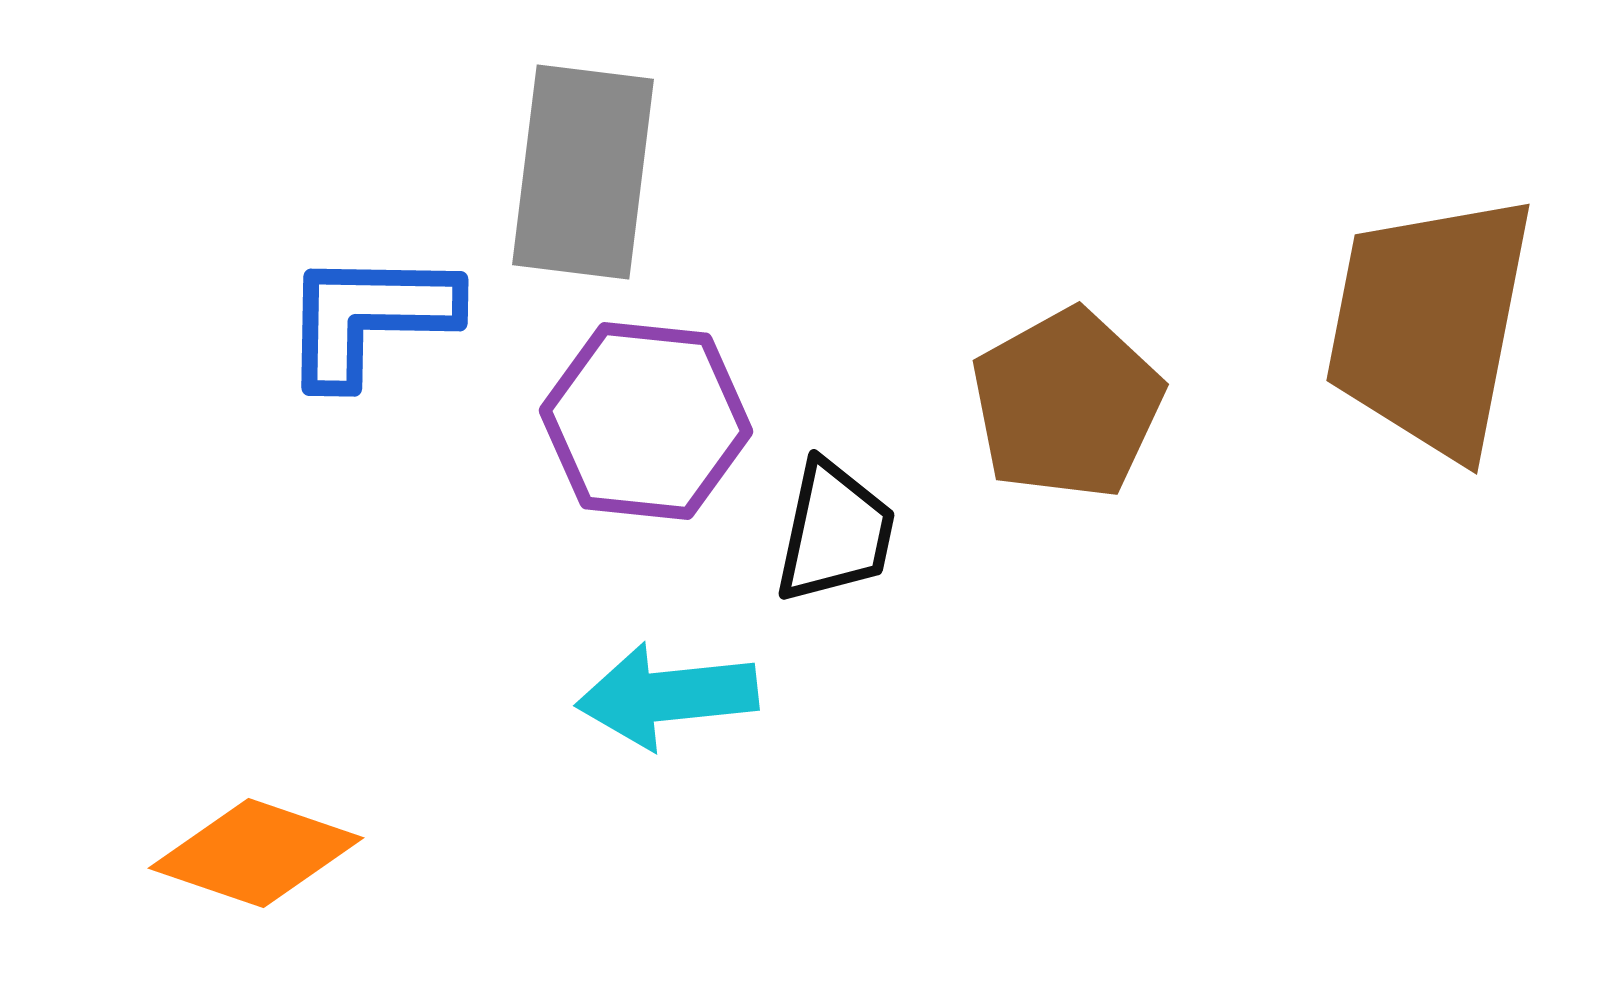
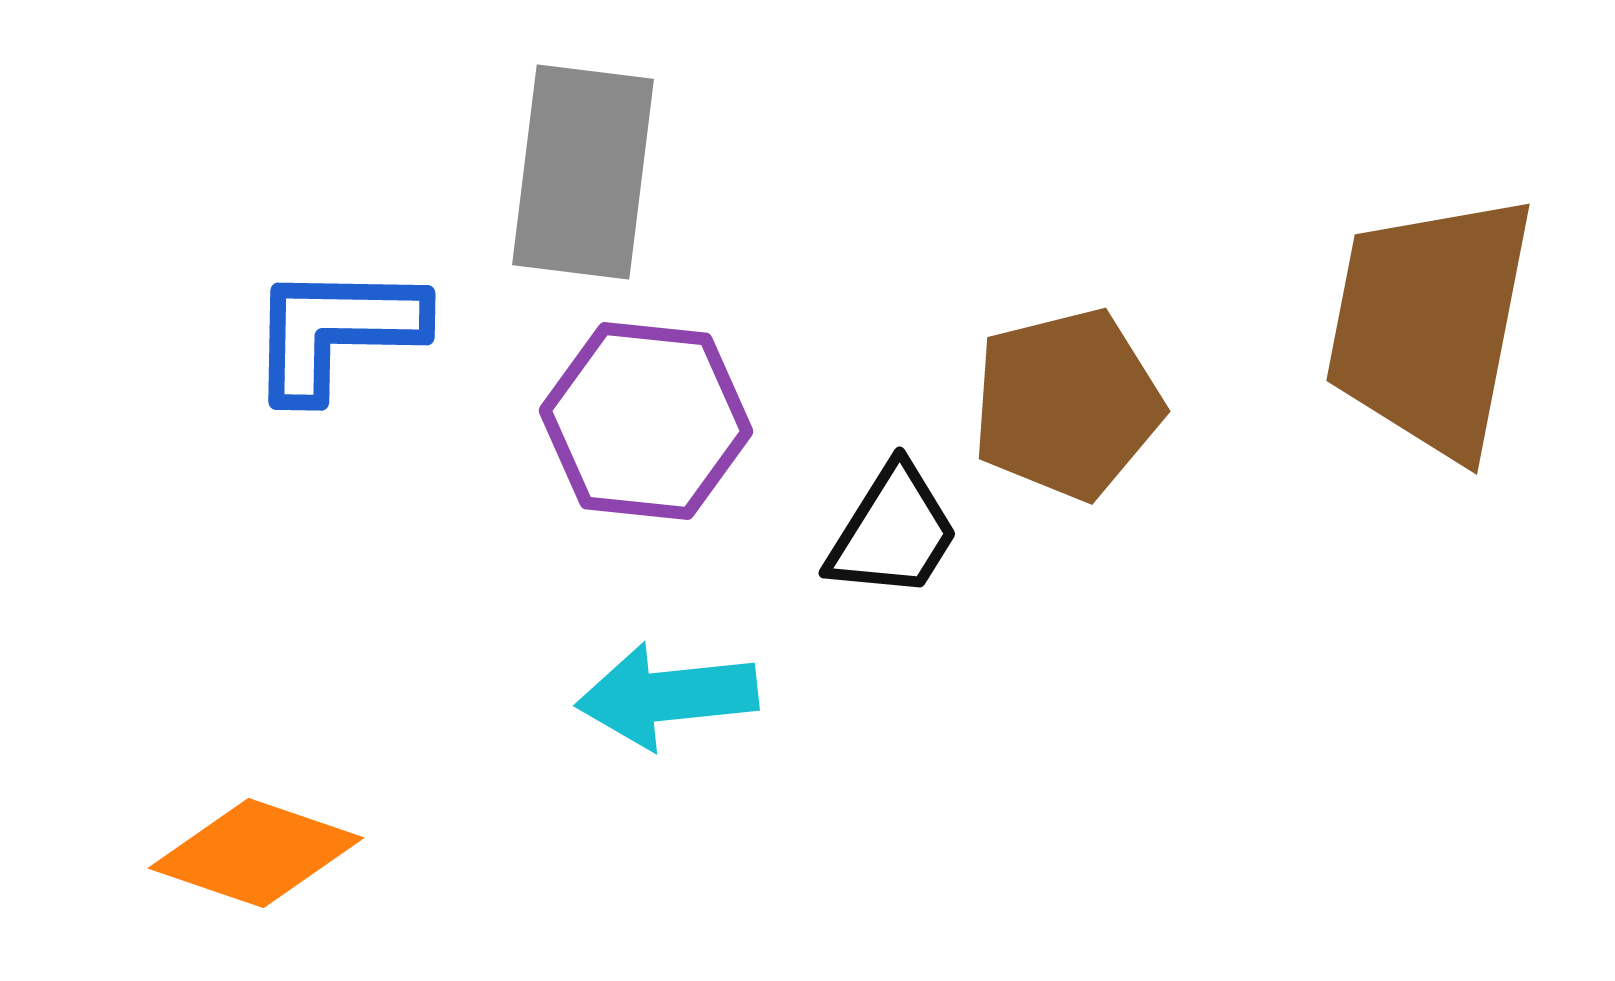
blue L-shape: moved 33 px left, 14 px down
brown pentagon: rotated 15 degrees clockwise
black trapezoid: moved 58 px right; rotated 20 degrees clockwise
